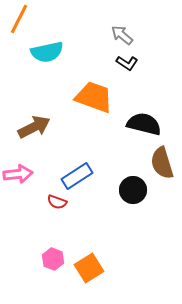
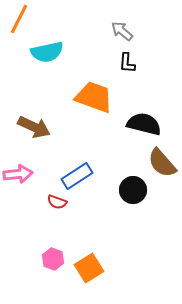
gray arrow: moved 4 px up
black L-shape: rotated 60 degrees clockwise
brown arrow: rotated 52 degrees clockwise
brown semicircle: rotated 24 degrees counterclockwise
